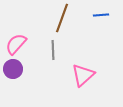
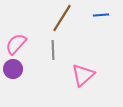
brown line: rotated 12 degrees clockwise
